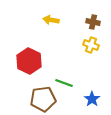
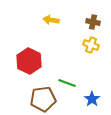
green line: moved 3 px right
